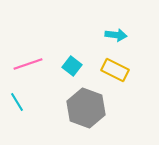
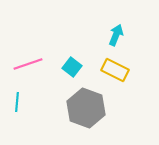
cyan arrow: rotated 75 degrees counterclockwise
cyan square: moved 1 px down
cyan line: rotated 36 degrees clockwise
